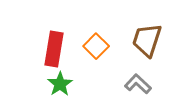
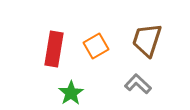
orange square: rotated 15 degrees clockwise
green star: moved 11 px right, 9 px down
